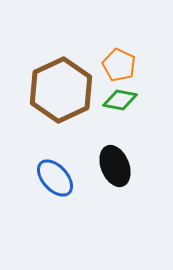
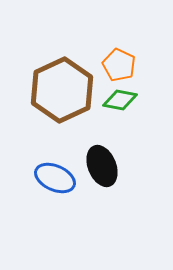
brown hexagon: moved 1 px right
black ellipse: moved 13 px left
blue ellipse: rotated 24 degrees counterclockwise
